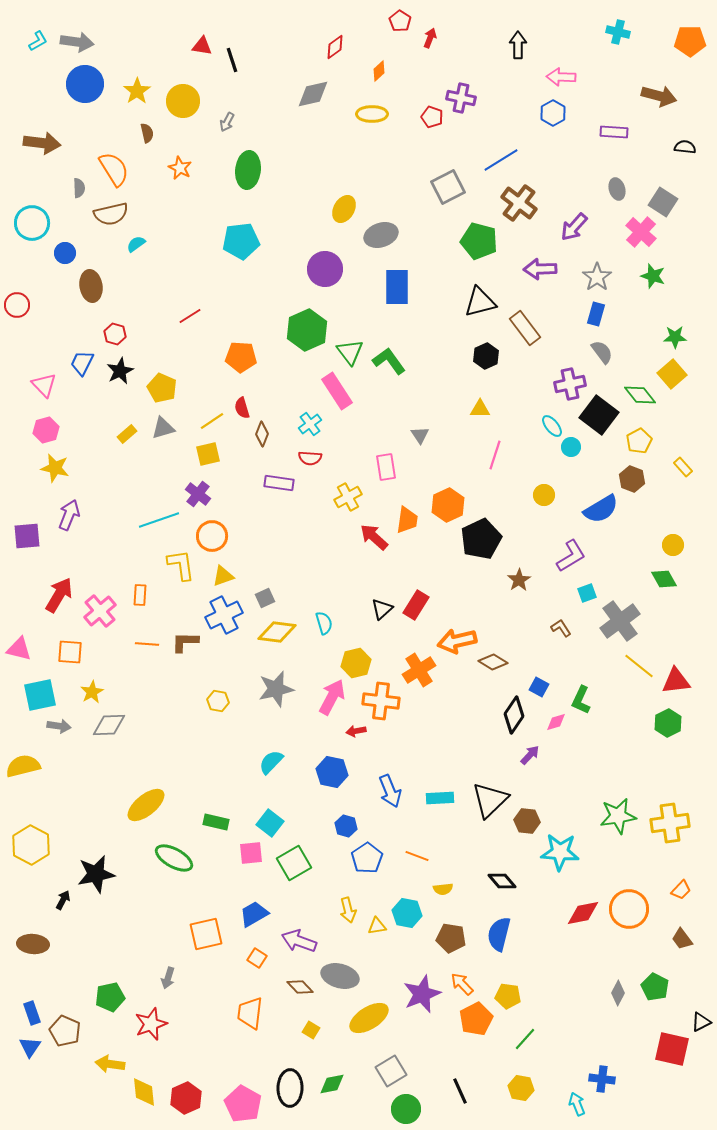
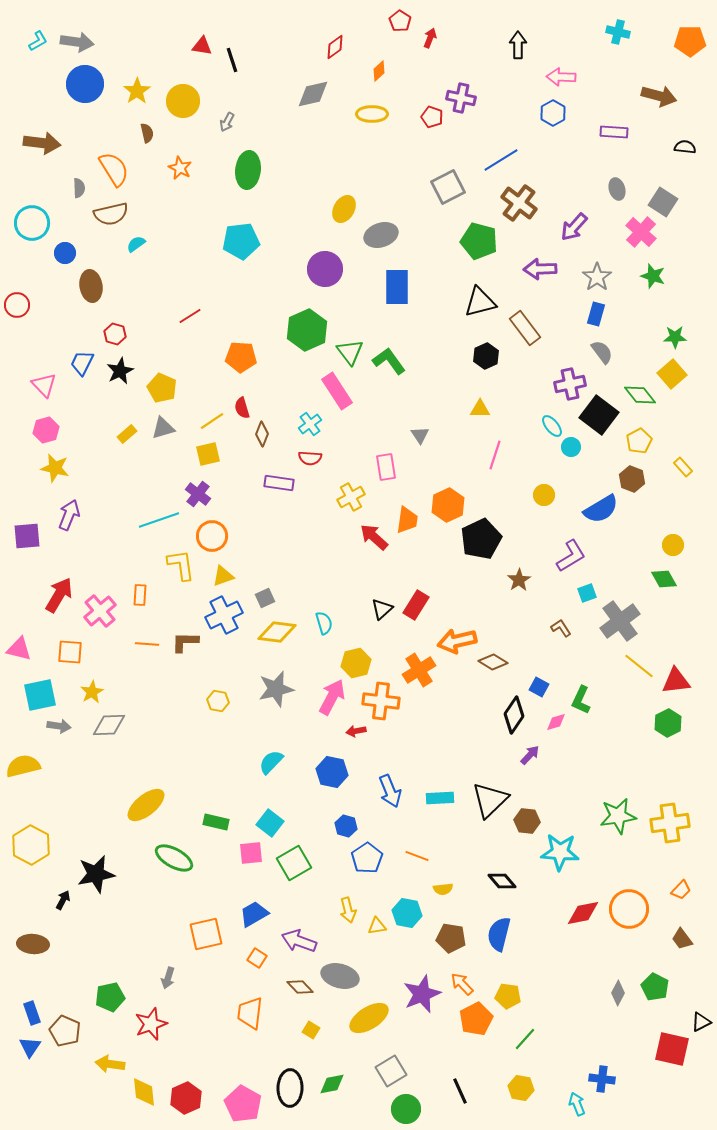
yellow cross at (348, 497): moved 3 px right
